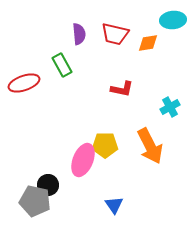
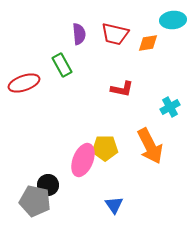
yellow pentagon: moved 3 px down
